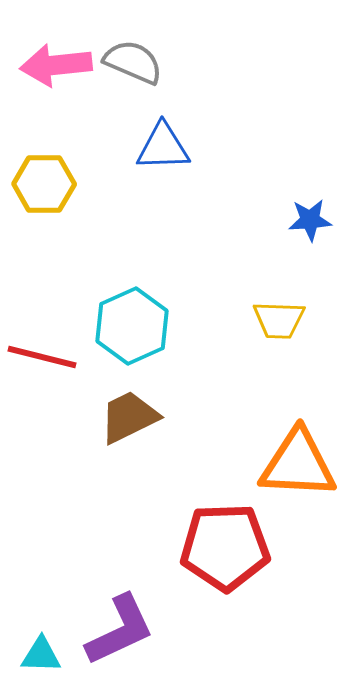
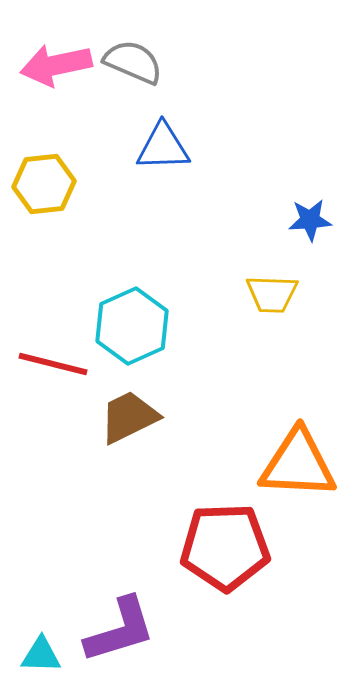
pink arrow: rotated 6 degrees counterclockwise
yellow hexagon: rotated 6 degrees counterclockwise
yellow trapezoid: moved 7 px left, 26 px up
red line: moved 11 px right, 7 px down
purple L-shape: rotated 8 degrees clockwise
